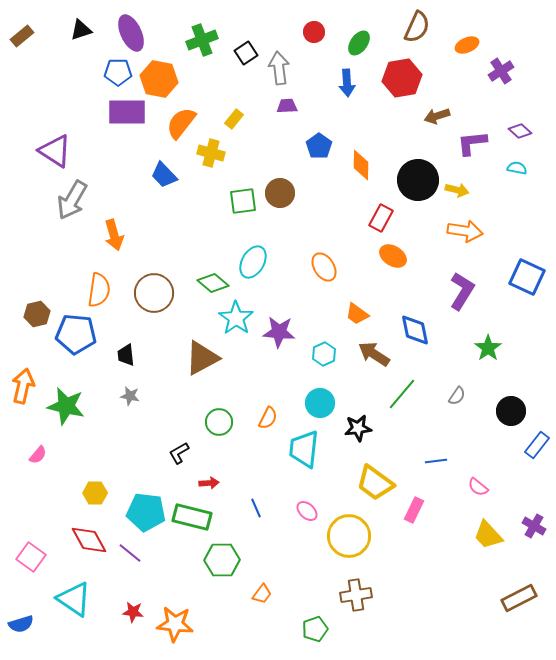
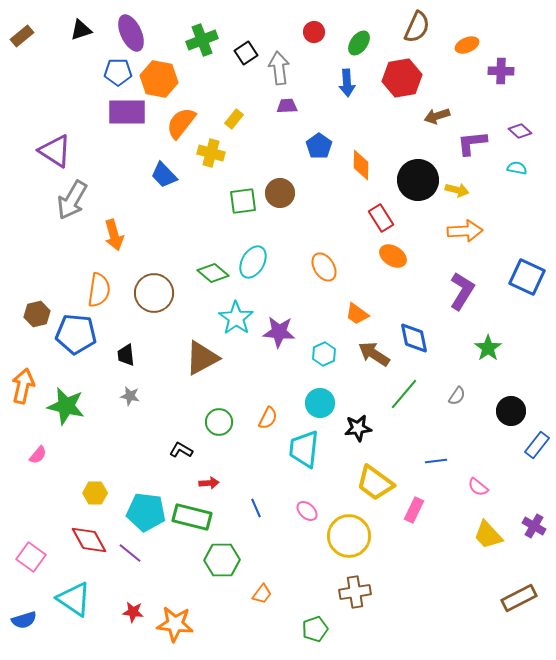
purple cross at (501, 71): rotated 35 degrees clockwise
red rectangle at (381, 218): rotated 60 degrees counterclockwise
orange arrow at (465, 231): rotated 12 degrees counterclockwise
green diamond at (213, 283): moved 10 px up
blue diamond at (415, 330): moved 1 px left, 8 px down
green line at (402, 394): moved 2 px right
black L-shape at (179, 453): moved 2 px right, 3 px up; rotated 60 degrees clockwise
brown cross at (356, 595): moved 1 px left, 3 px up
blue semicircle at (21, 624): moved 3 px right, 4 px up
